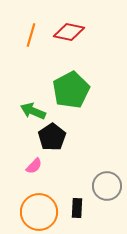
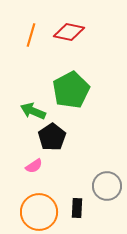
pink semicircle: rotated 12 degrees clockwise
